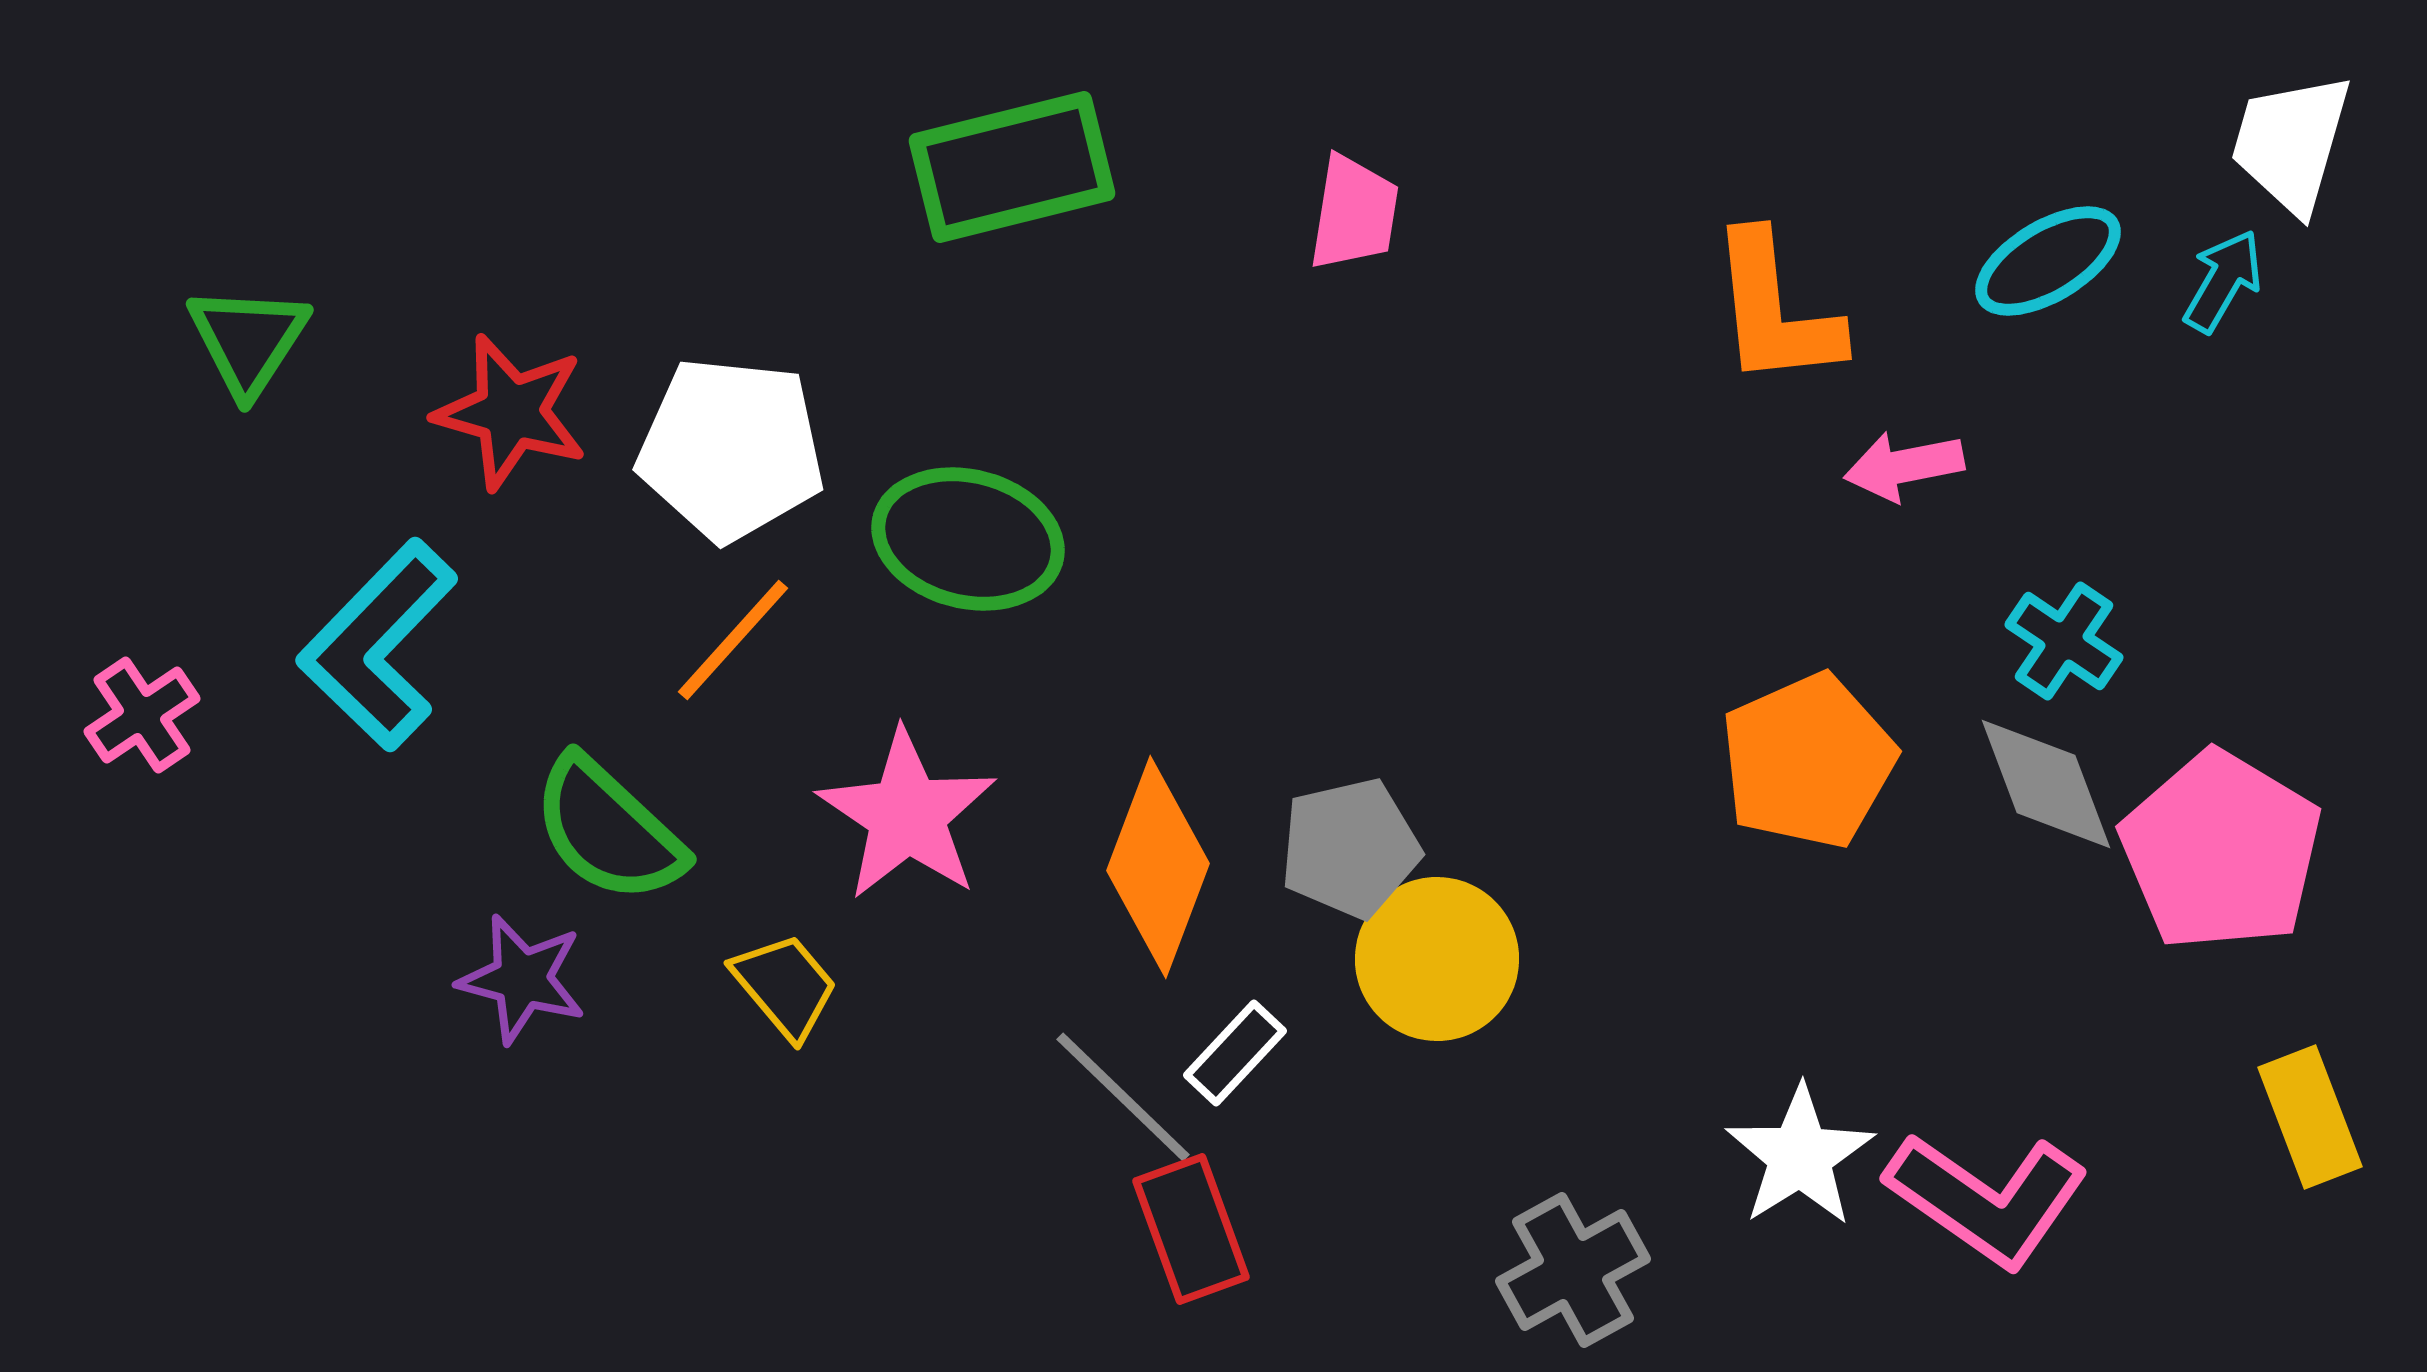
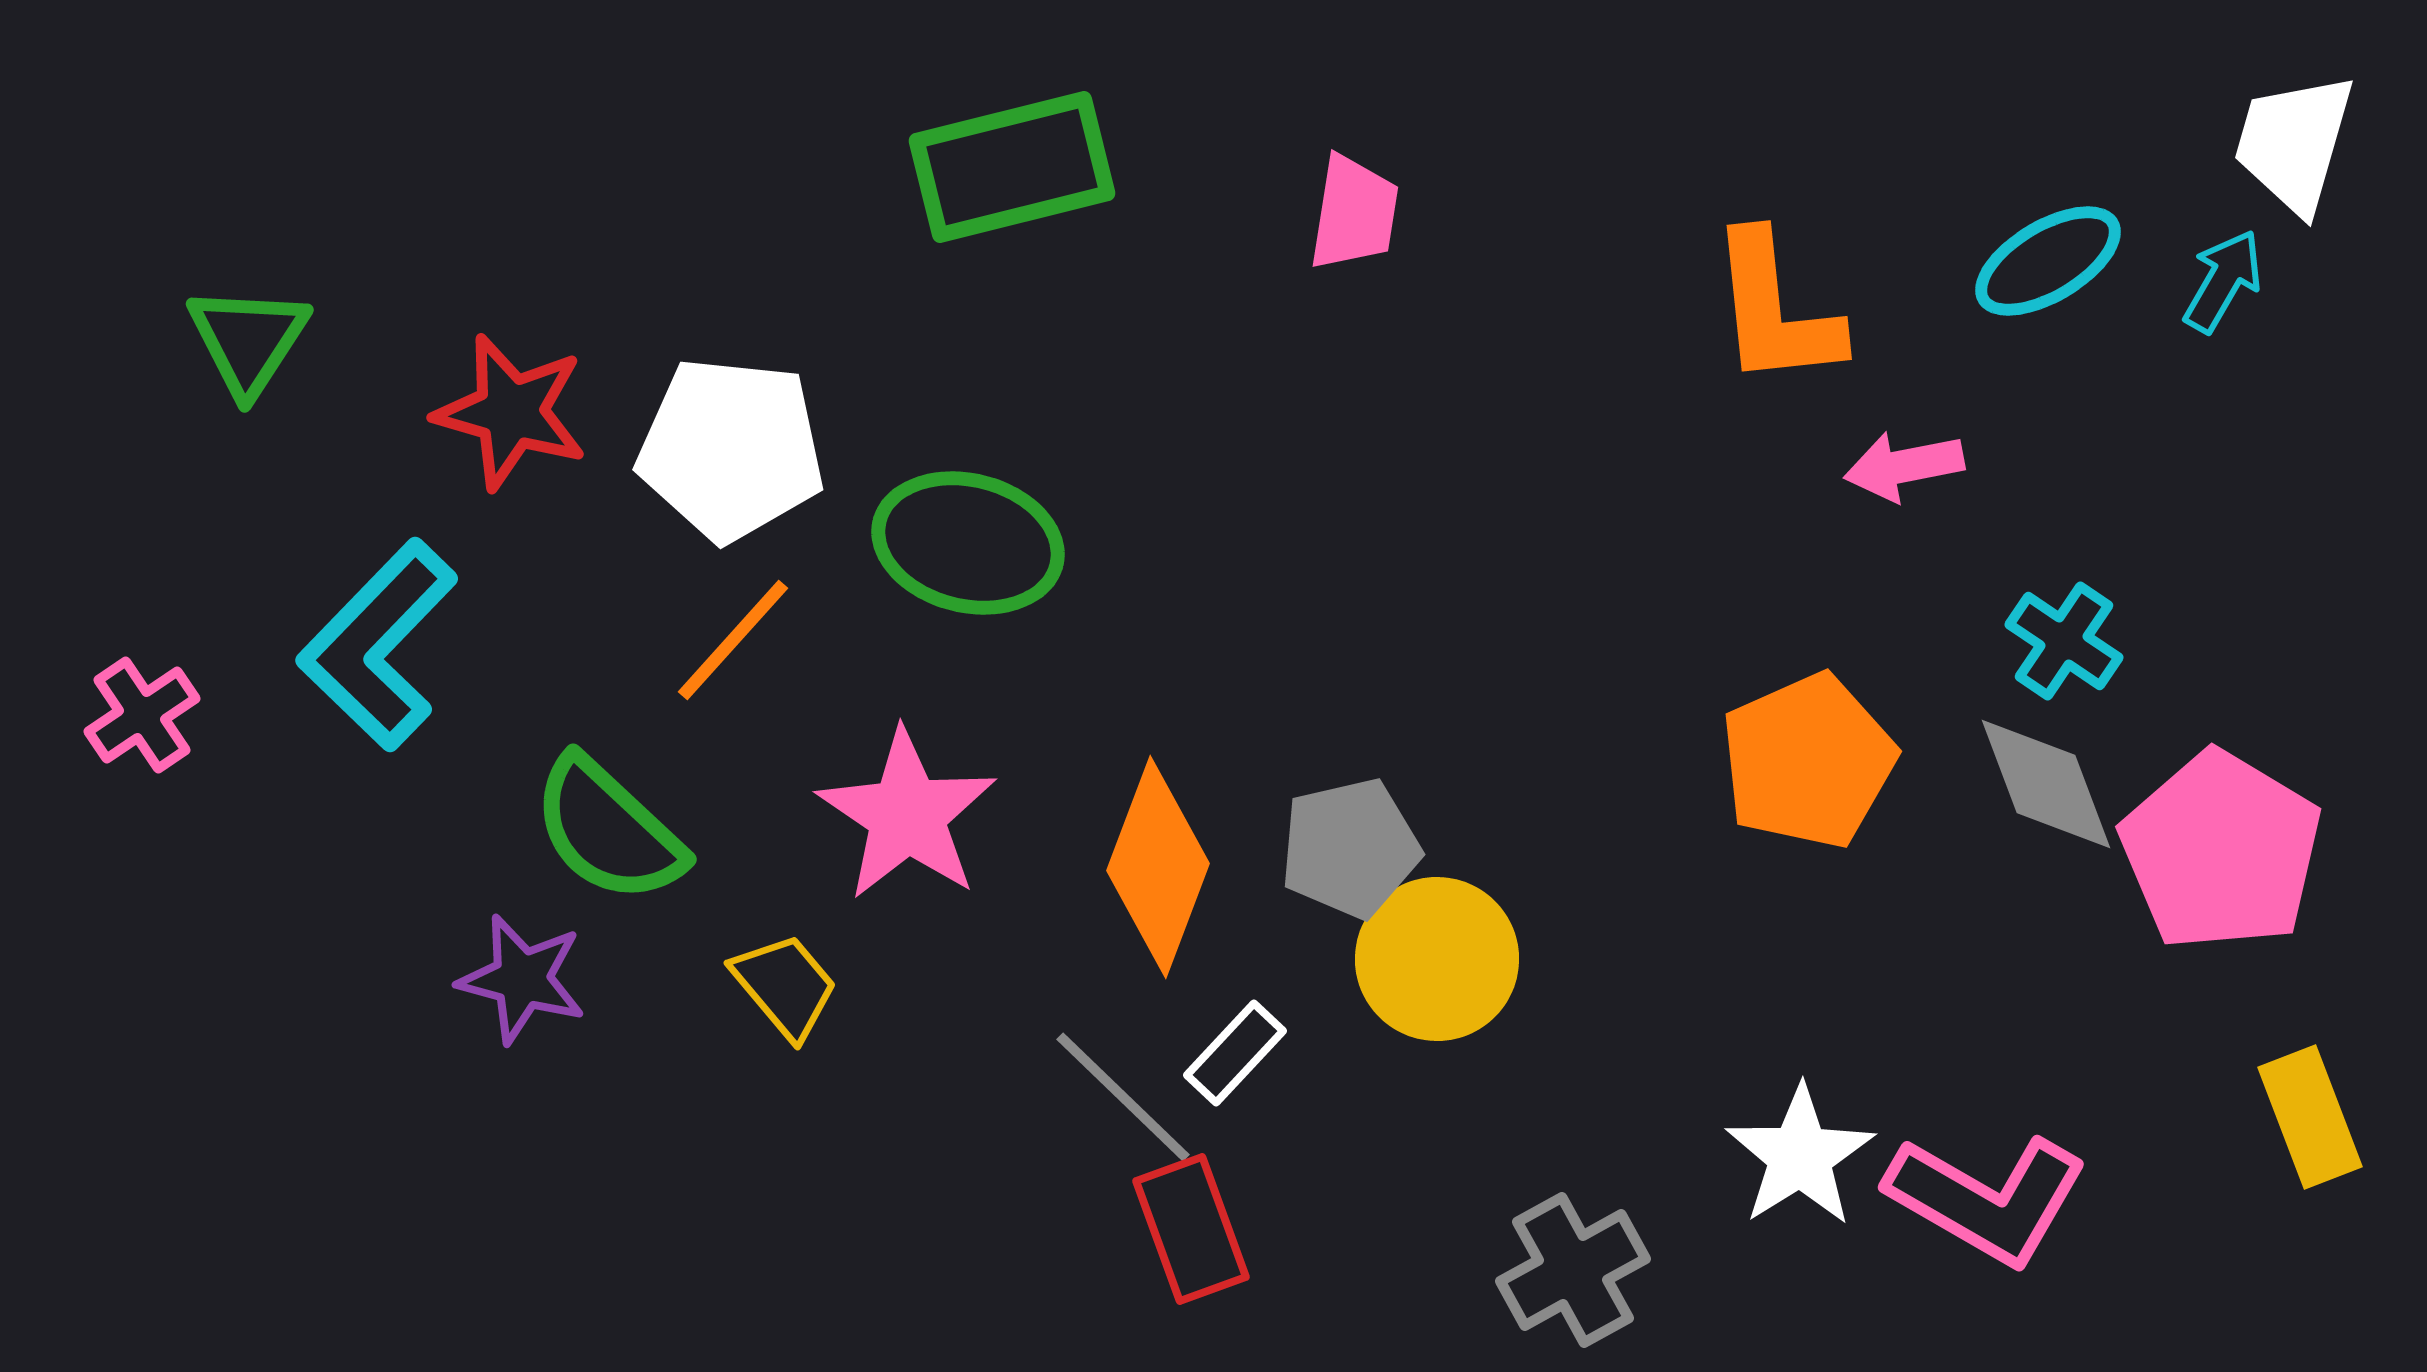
white trapezoid: moved 3 px right
green ellipse: moved 4 px down
pink L-shape: rotated 5 degrees counterclockwise
